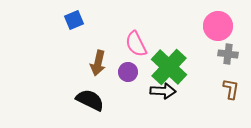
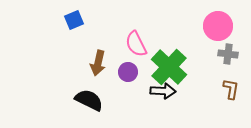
black semicircle: moved 1 px left
